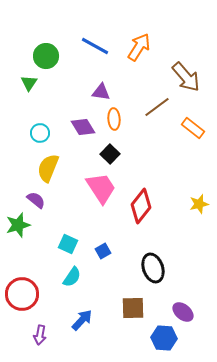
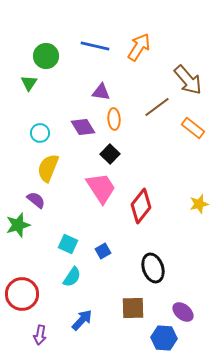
blue line: rotated 16 degrees counterclockwise
brown arrow: moved 2 px right, 3 px down
